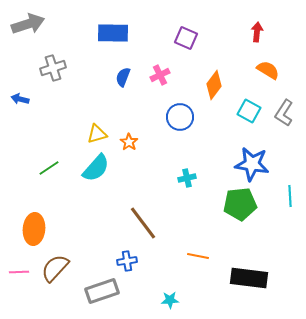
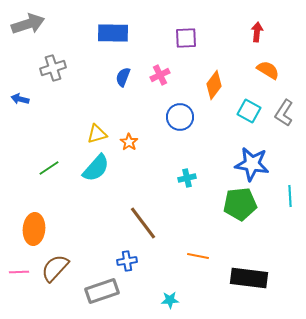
purple square: rotated 25 degrees counterclockwise
